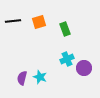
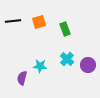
cyan cross: rotated 24 degrees counterclockwise
purple circle: moved 4 px right, 3 px up
cyan star: moved 11 px up; rotated 16 degrees counterclockwise
